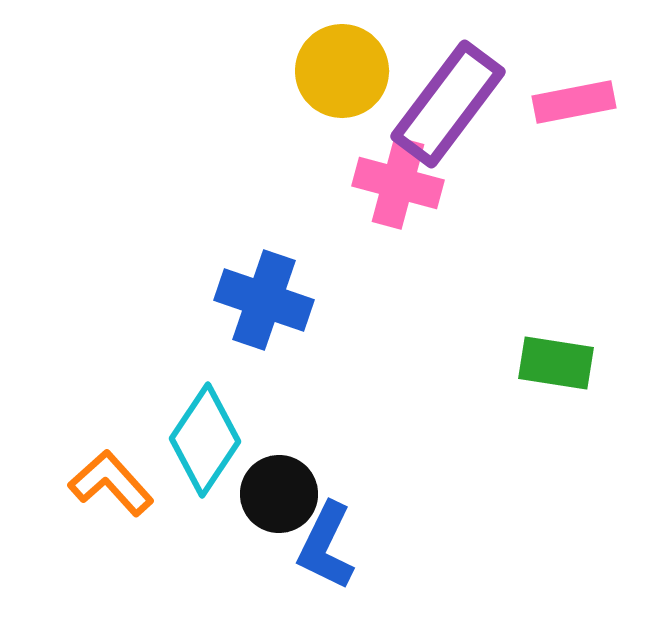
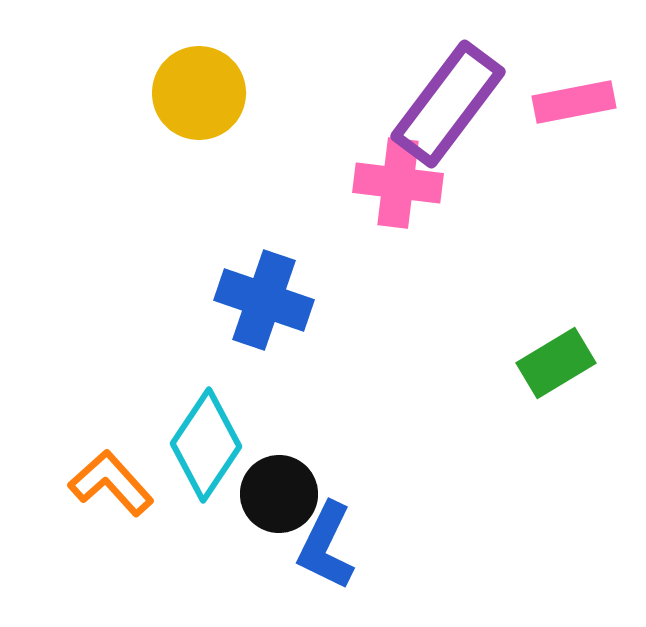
yellow circle: moved 143 px left, 22 px down
pink cross: rotated 8 degrees counterclockwise
green rectangle: rotated 40 degrees counterclockwise
cyan diamond: moved 1 px right, 5 px down
